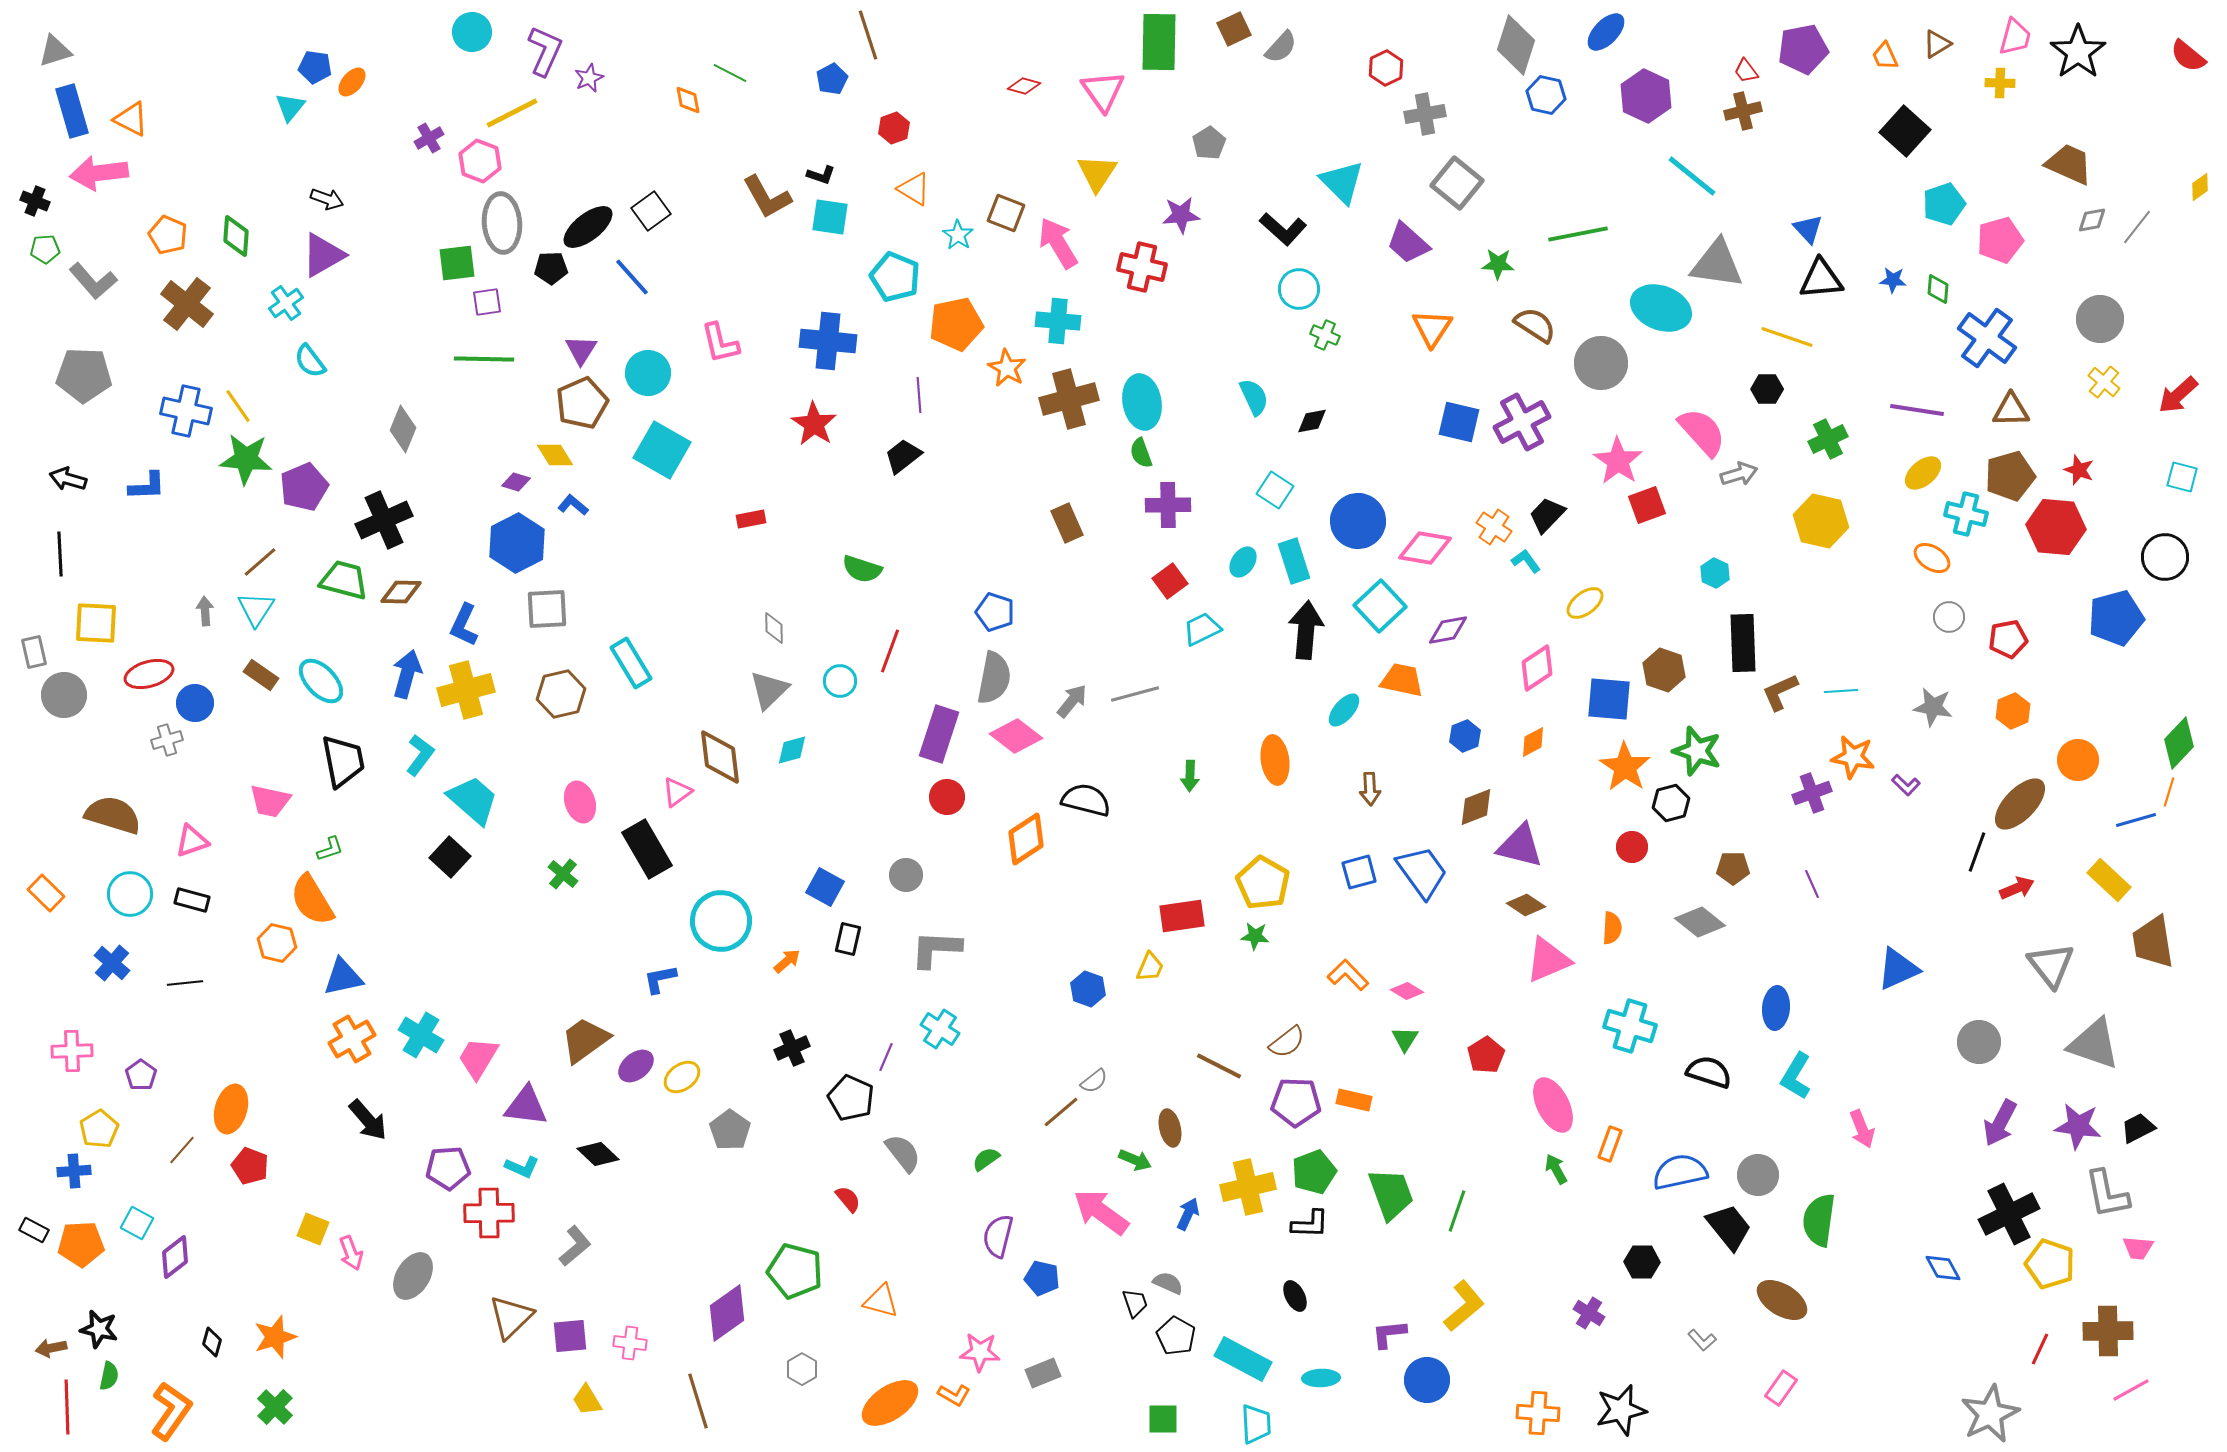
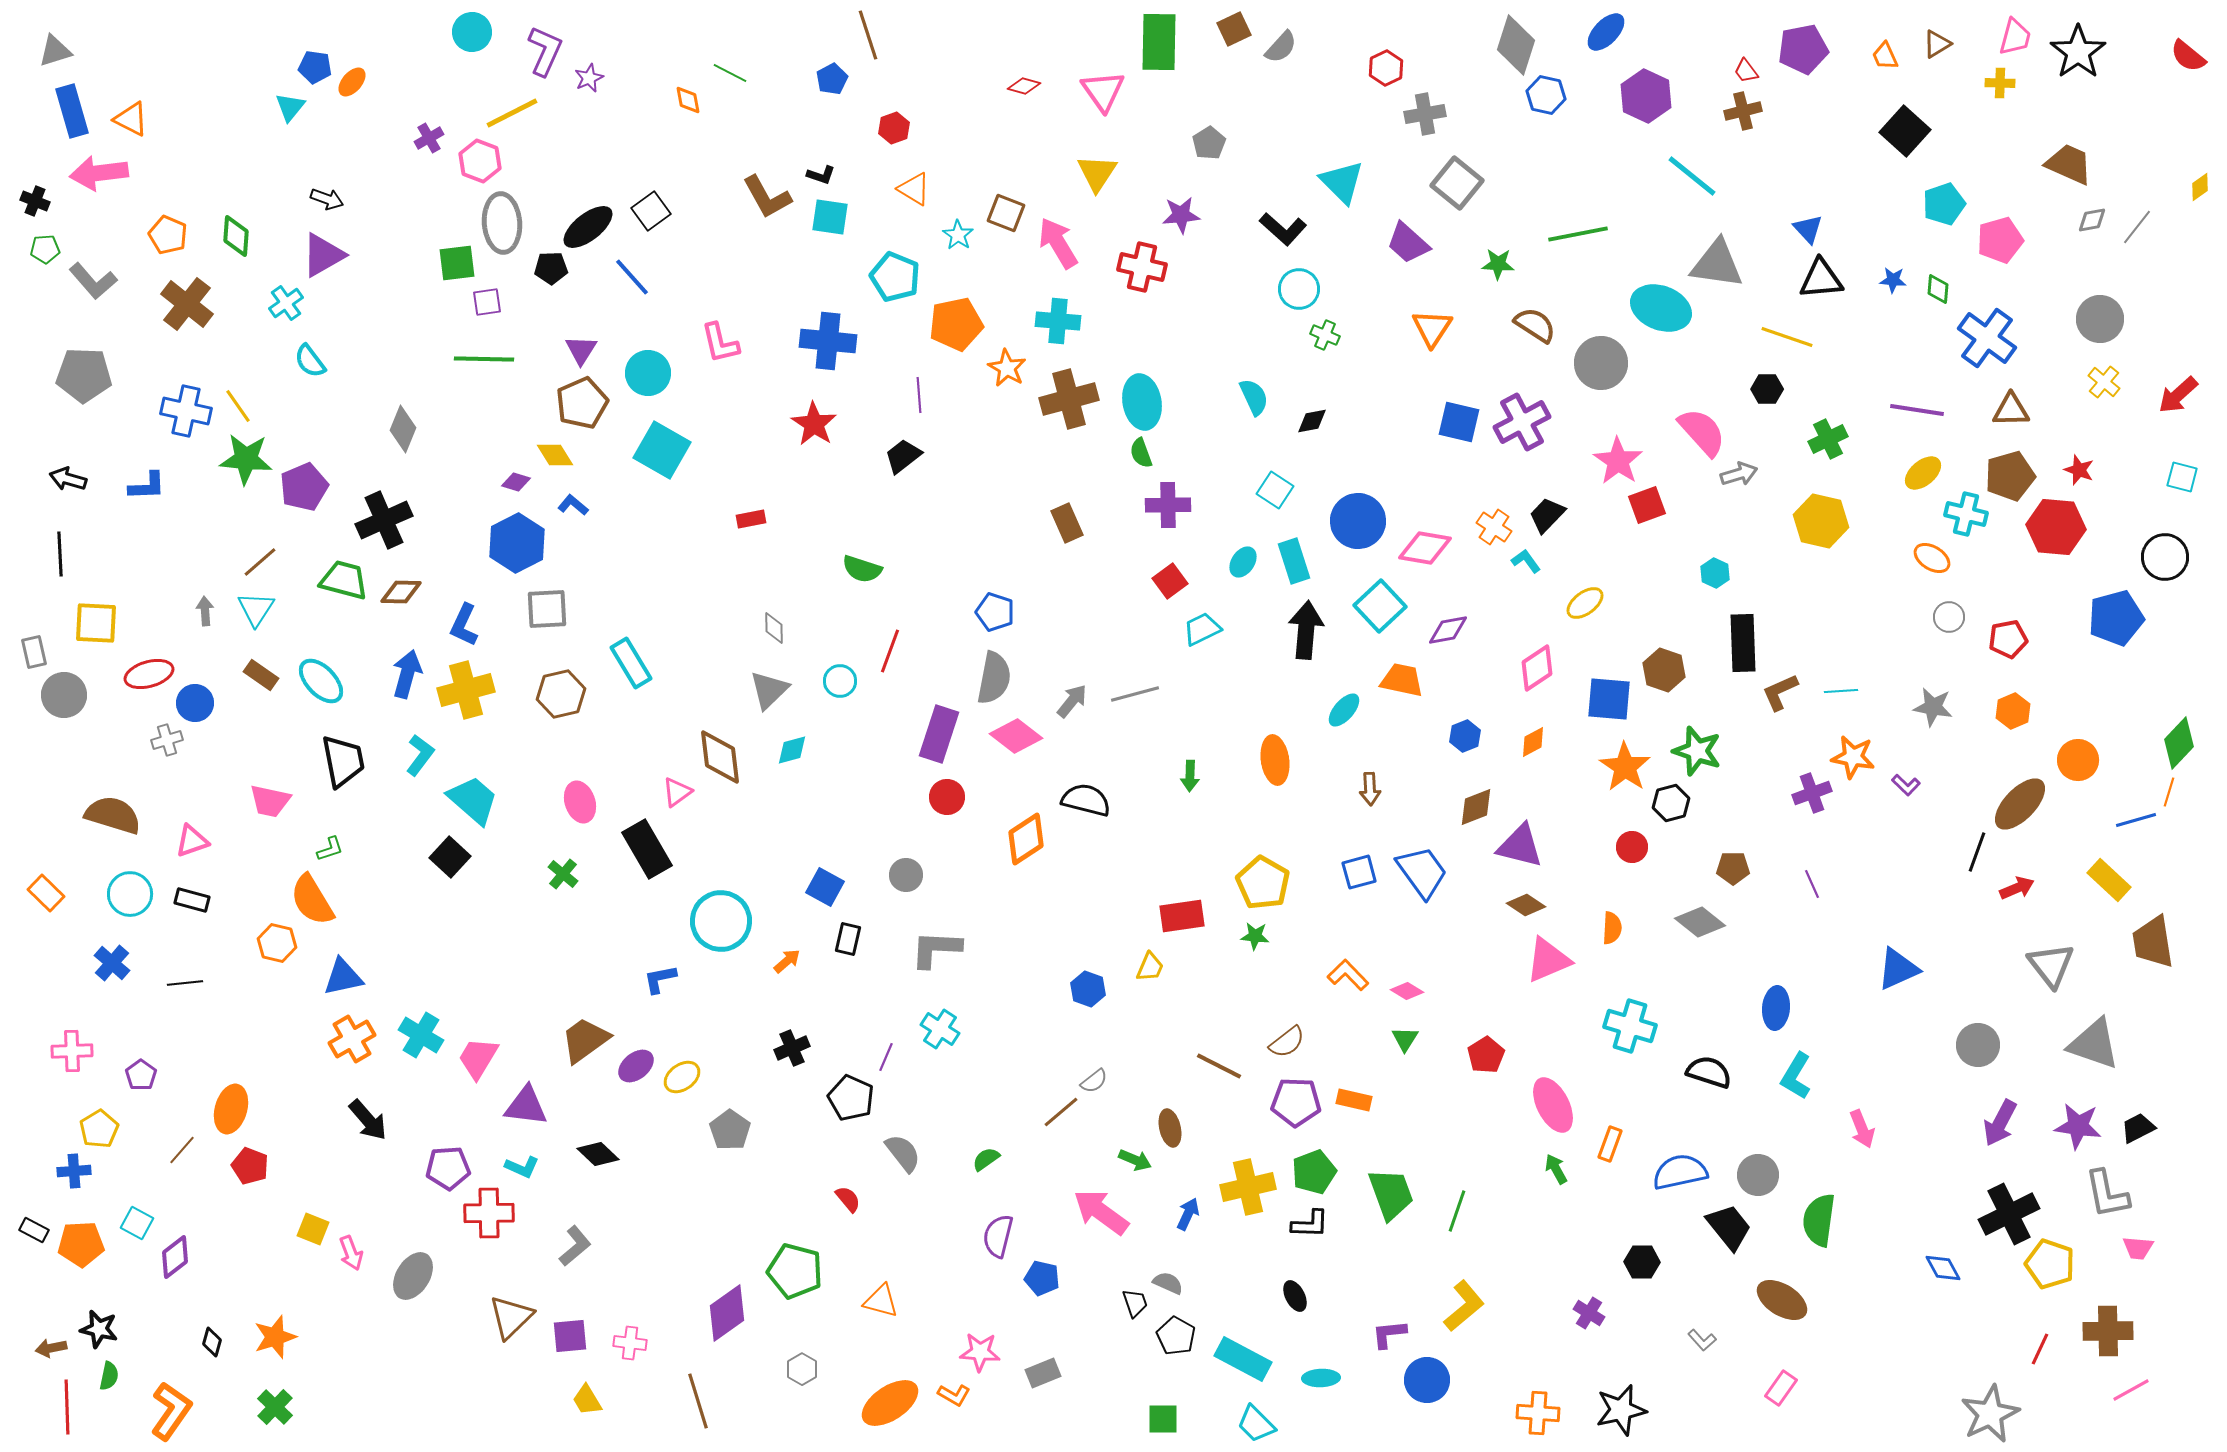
gray circle at (1979, 1042): moved 1 px left, 3 px down
cyan trapezoid at (1256, 1424): rotated 138 degrees clockwise
